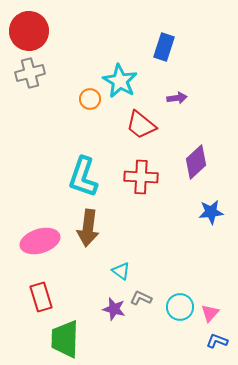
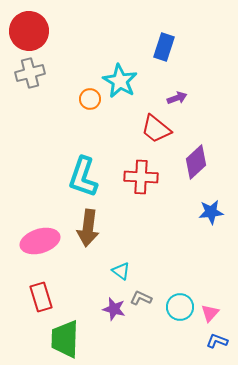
purple arrow: rotated 12 degrees counterclockwise
red trapezoid: moved 15 px right, 4 px down
